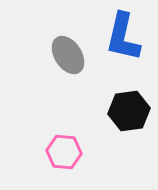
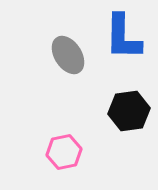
blue L-shape: rotated 12 degrees counterclockwise
pink hexagon: rotated 16 degrees counterclockwise
